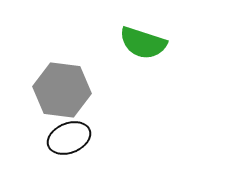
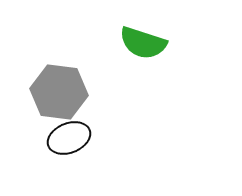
gray hexagon: moved 3 px left, 2 px down
